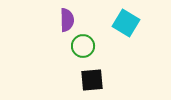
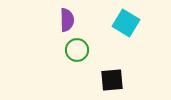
green circle: moved 6 px left, 4 px down
black square: moved 20 px right
